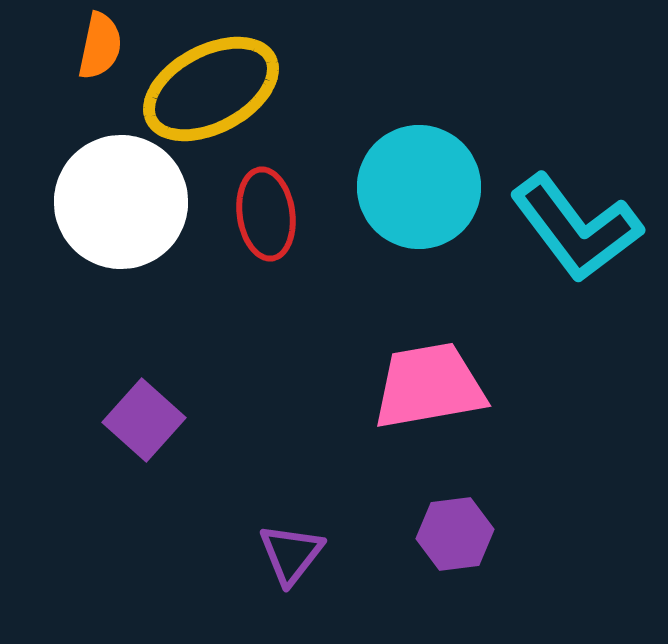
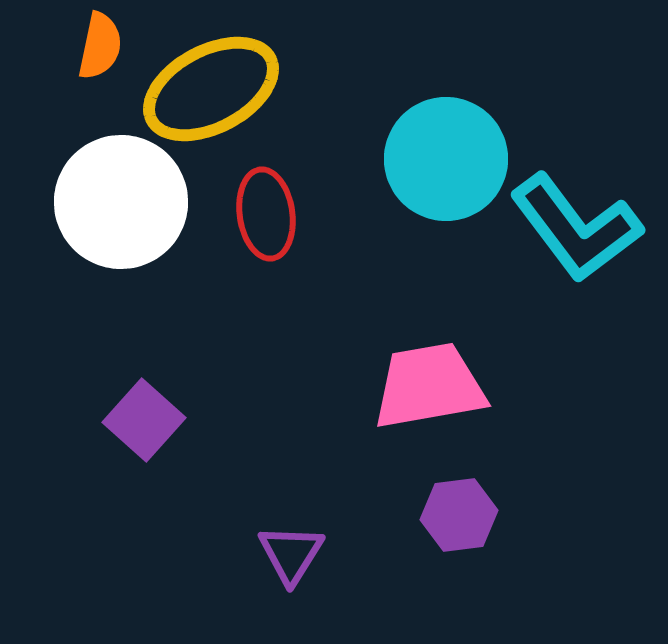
cyan circle: moved 27 px right, 28 px up
purple hexagon: moved 4 px right, 19 px up
purple triangle: rotated 6 degrees counterclockwise
